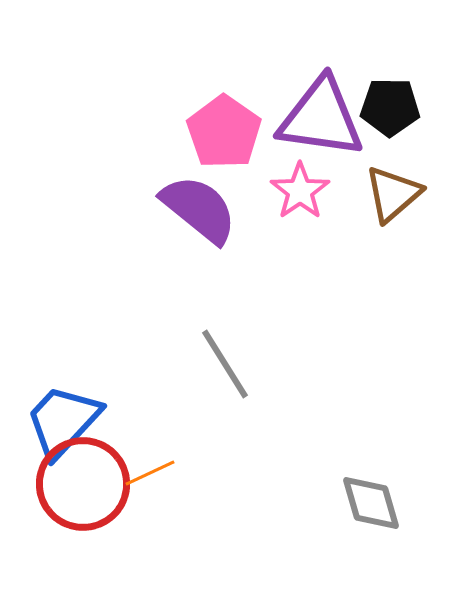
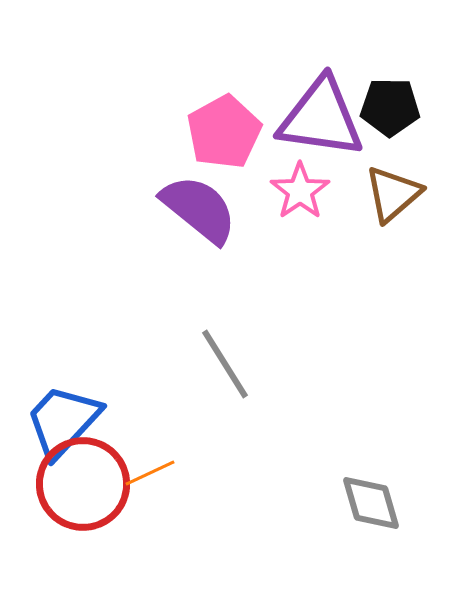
pink pentagon: rotated 8 degrees clockwise
